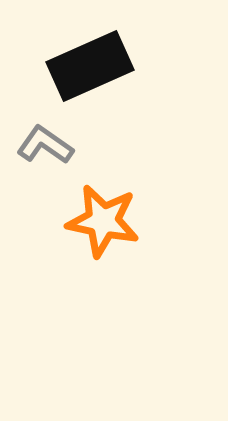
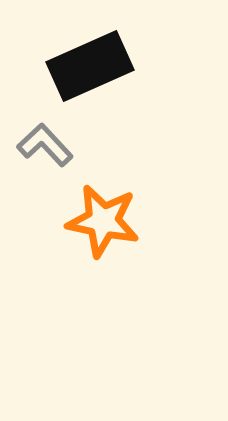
gray L-shape: rotated 12 degrees clockwise
